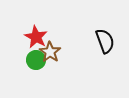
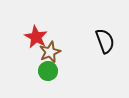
brown star: rotated 15 degrees clockwise
green circle: moved 12 px right, 11 px down
